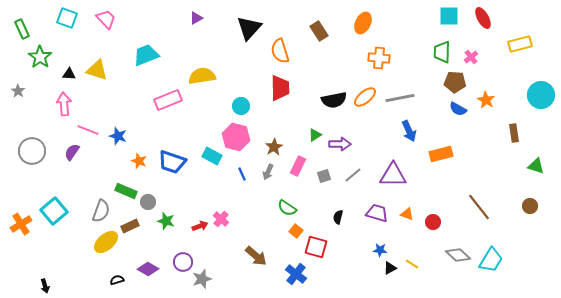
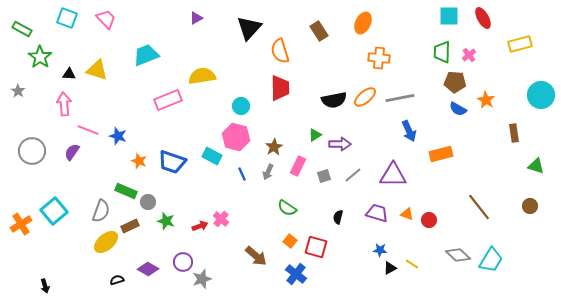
green rectangle at (22, 29): rotated 36 degrees counterclockwise
pink cross at (471, 57): moved 2 px left, 2 px up
red circle at (433, 222): moved 4 px left, 2 px up
orange square at (296, 231): moved 6 px left, 10 px down
